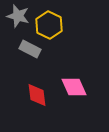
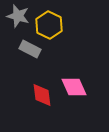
red diamond: moved 5 px right
